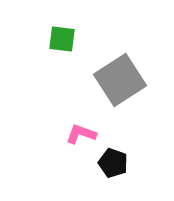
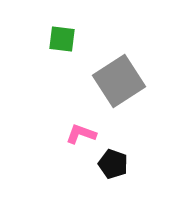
gray square: moved 1 px left, 1 px down
black pentagon: moved 1 px down
